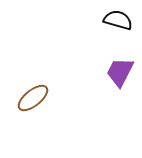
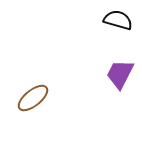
purple trapezoid: moved 2 px down
